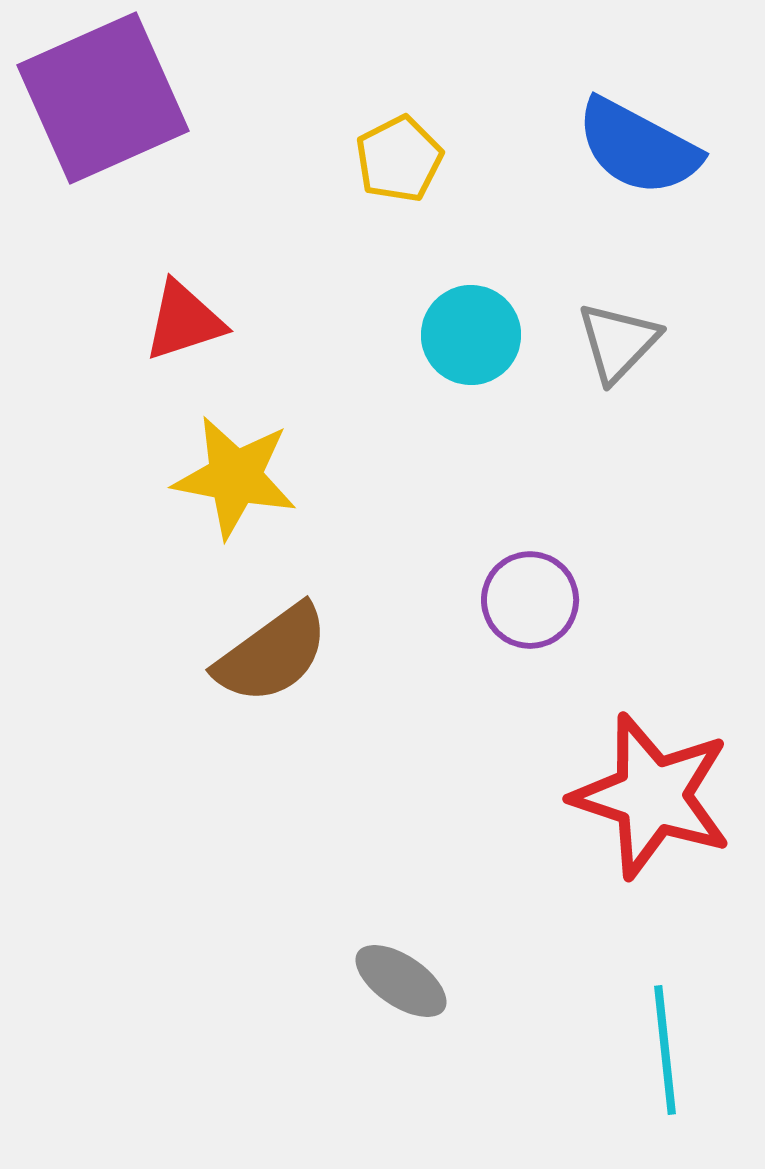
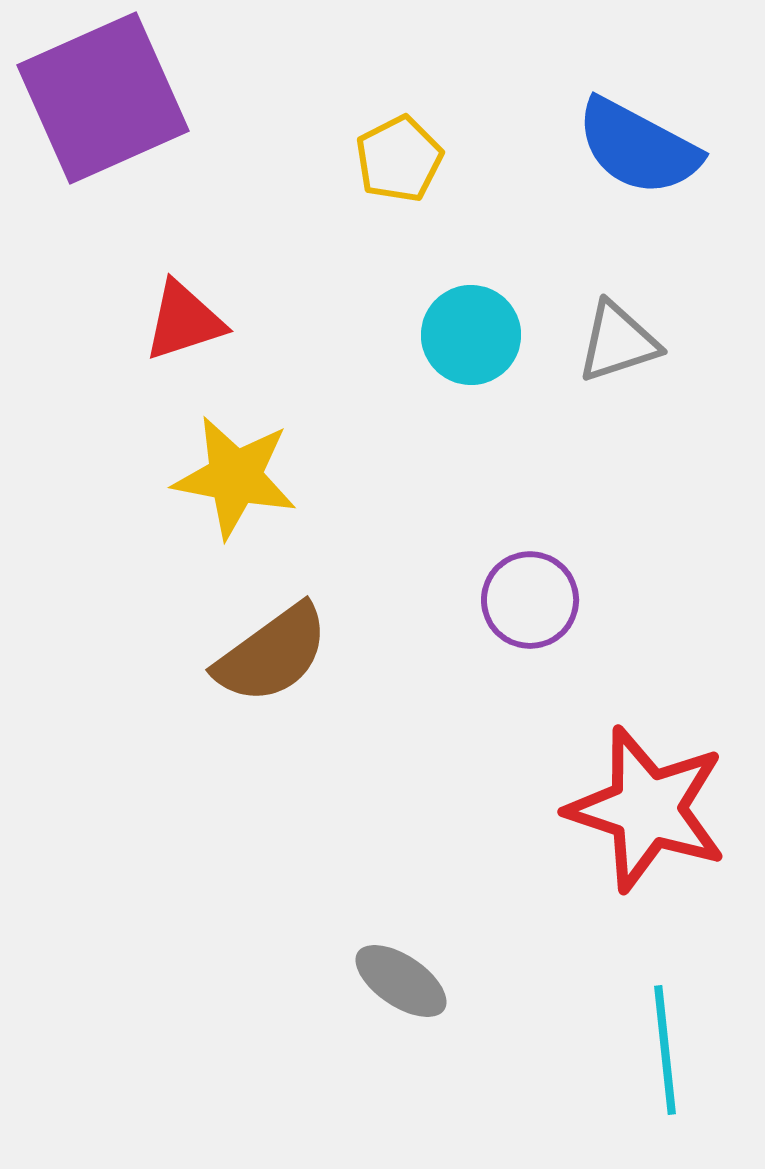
gray triangle: rotated 28 degrees clockwise
red star: moved 5 px left, 13 px down
